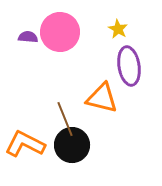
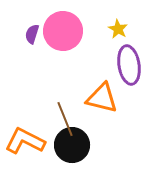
pink circle: moved 3 px right, 1 px up
purple semicircle: moved 4 px right, 3 px up; rotated 78 degrees counterclockwise
purple ellipse: moved 1 px up
orange L-shape: moved 3 px up
